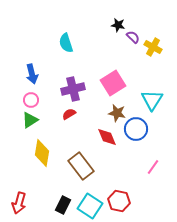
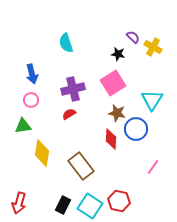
black star: moved 29 px down
green triangle: moved 7 px left, 6 px down; rotated 24 degrees clockwise
red diamond: moved 4 px right, 2 px down; rotated 25 degrees clockwise
